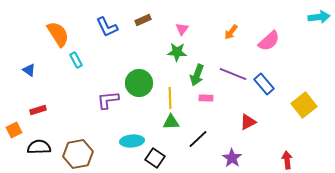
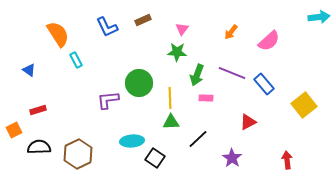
purple line: moved 1 px left, 1 px up
brown hexagon: rotated 16 degrees counterclockwise
